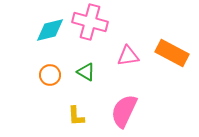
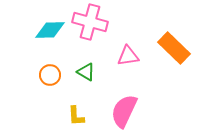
cyan diamond: rotated 12 degrees clockwise
orange rectangle: moved 2 px right, 5 px up; rotated 16 degrees clockwise
